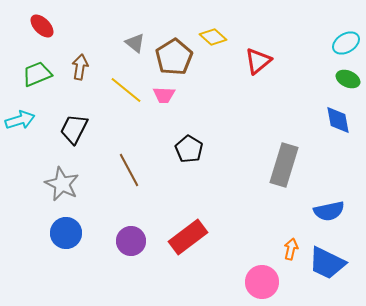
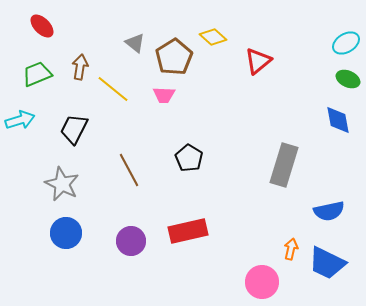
yellow line: moved 13 px left, 1 px up
black pentagon: moved 9 px down
red rectangle: moved 6 px up; rotated 24 degrees clockwise
